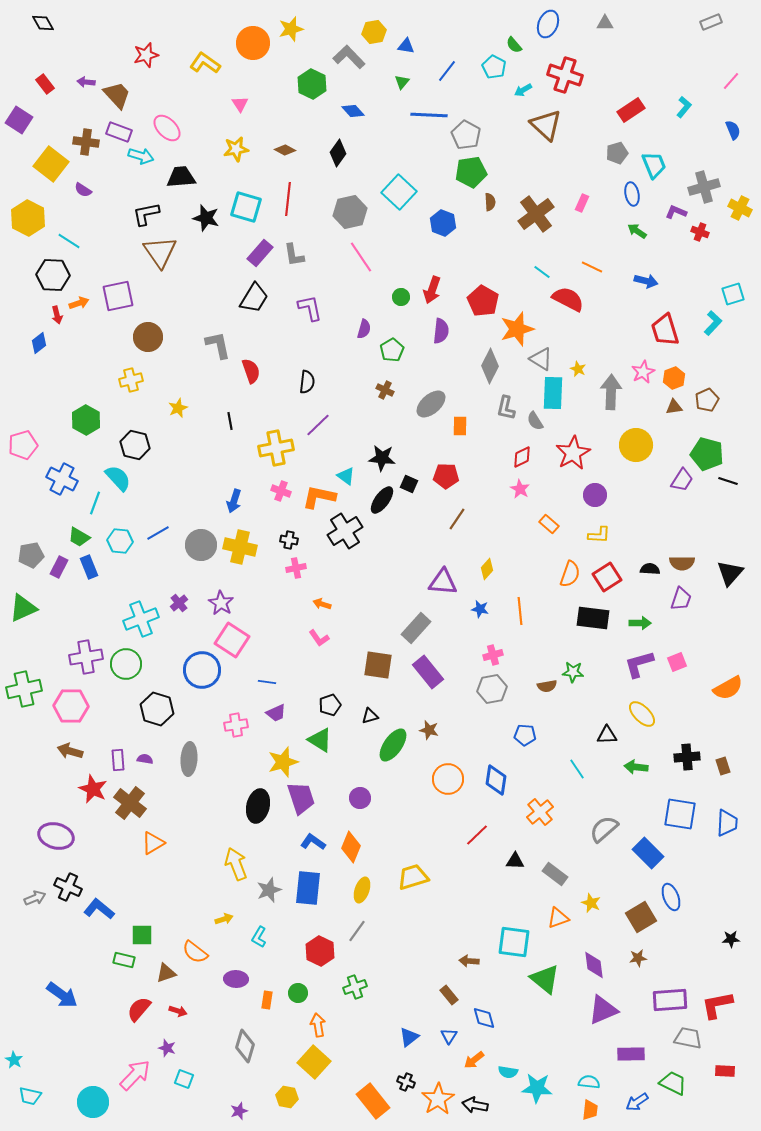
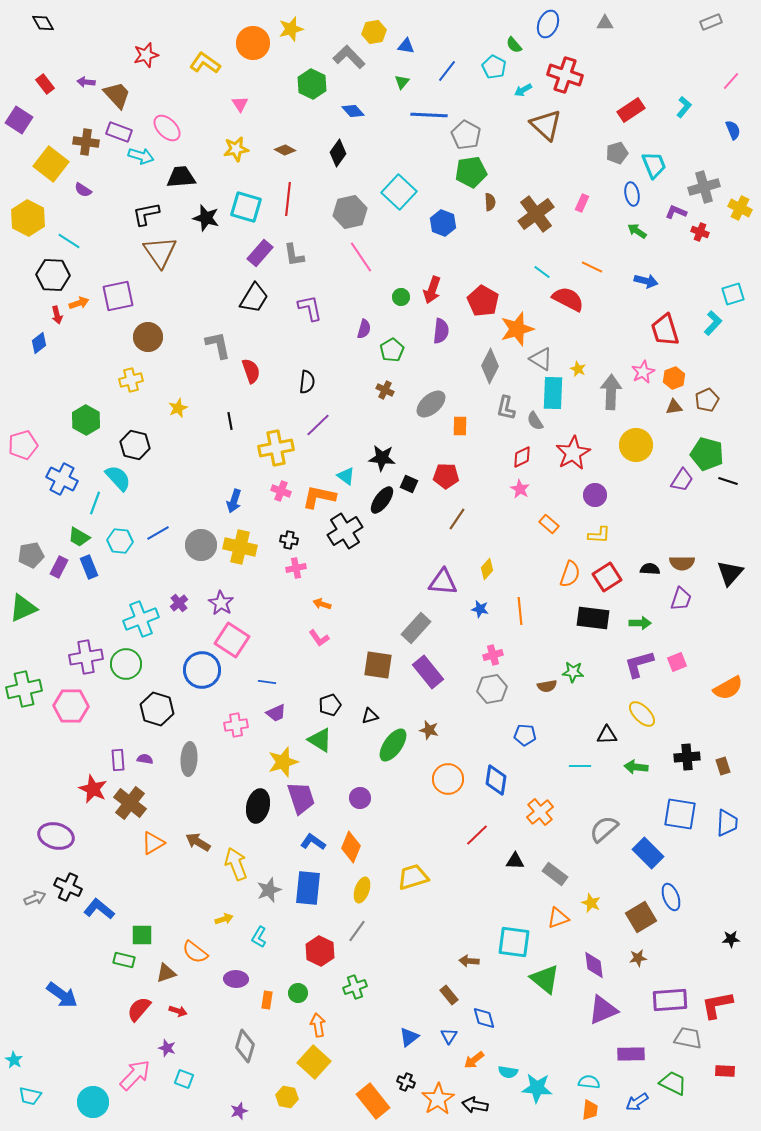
brown arrow at (70, 751): moved 128 px right, 91 px down; rotated 15 degrees clockwise
cyan line at (577, 769): moved 3 px right, 3 px up; rotated 55 degrees counterclockwise
